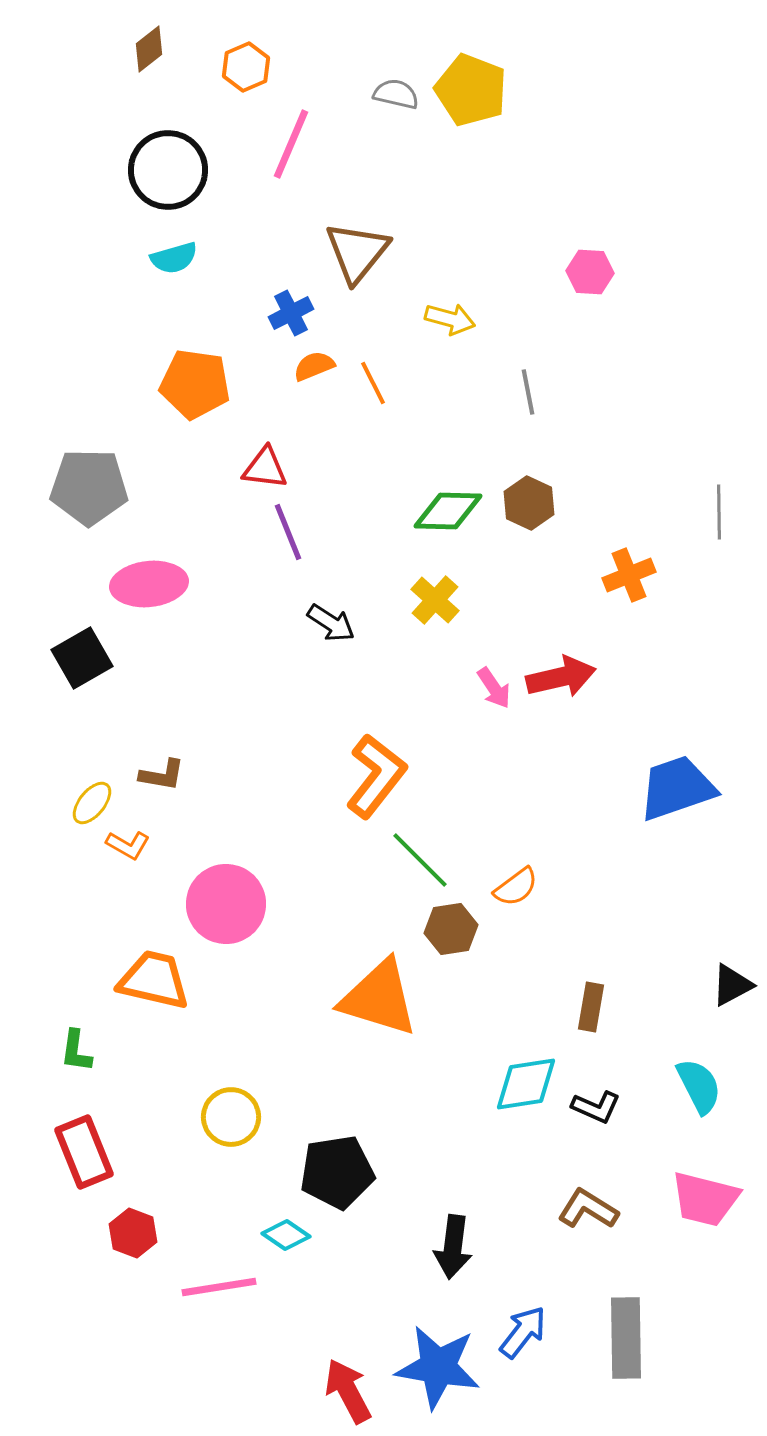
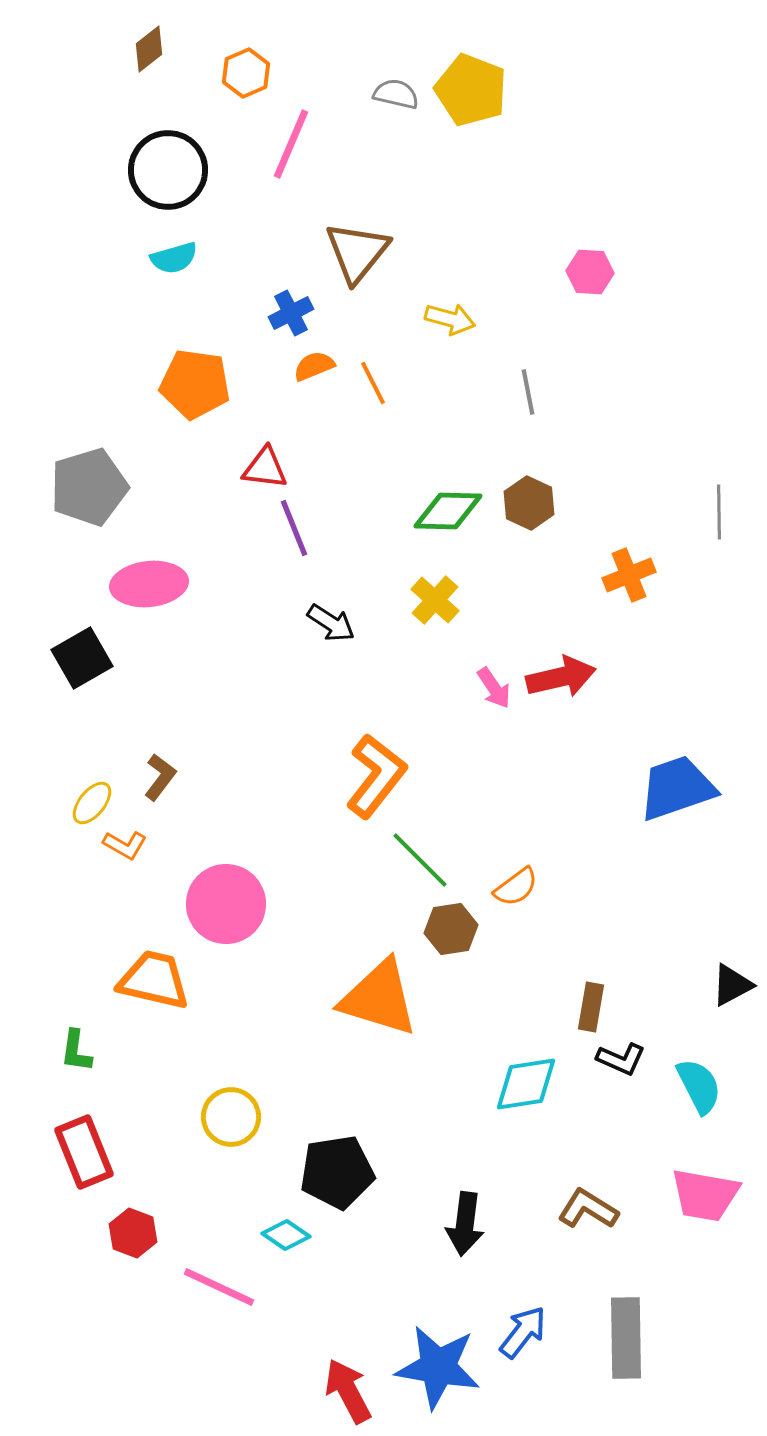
orange hexagon at (246, 67): moved 6 px down
gray pentagon at (89, 487): rotated 18 degrees counterclockwise
purple line at (288, 532): moved 6 px right, 4 px up
brown L-shape at (162, 775): moved 2 px left, 2 px down; rotated 63 degrees counterclockwise
orange L-shape at (128, 845): moved 3 px left
black L-shape at (596, 1107): moved 25 px right, 48 px up
pink trapezoid at (705, 1199): moved 4 px up; rotated 4 degrees counterclockwise
black arrow at (453, 1247): moved 12 px right, 23 px up
pink line at (219, 1287): rotated 34 degrees clockwise
